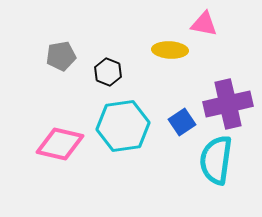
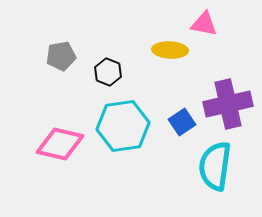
cyan semicircle: moved 1 px left, 6 px down
